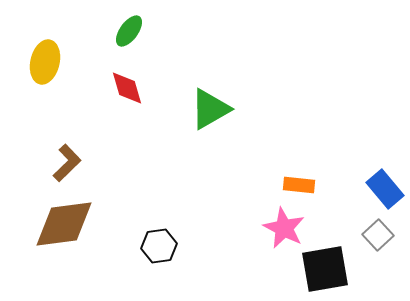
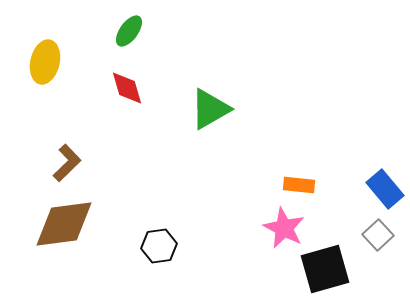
black square: rotated 6 degrees counterclockwise
